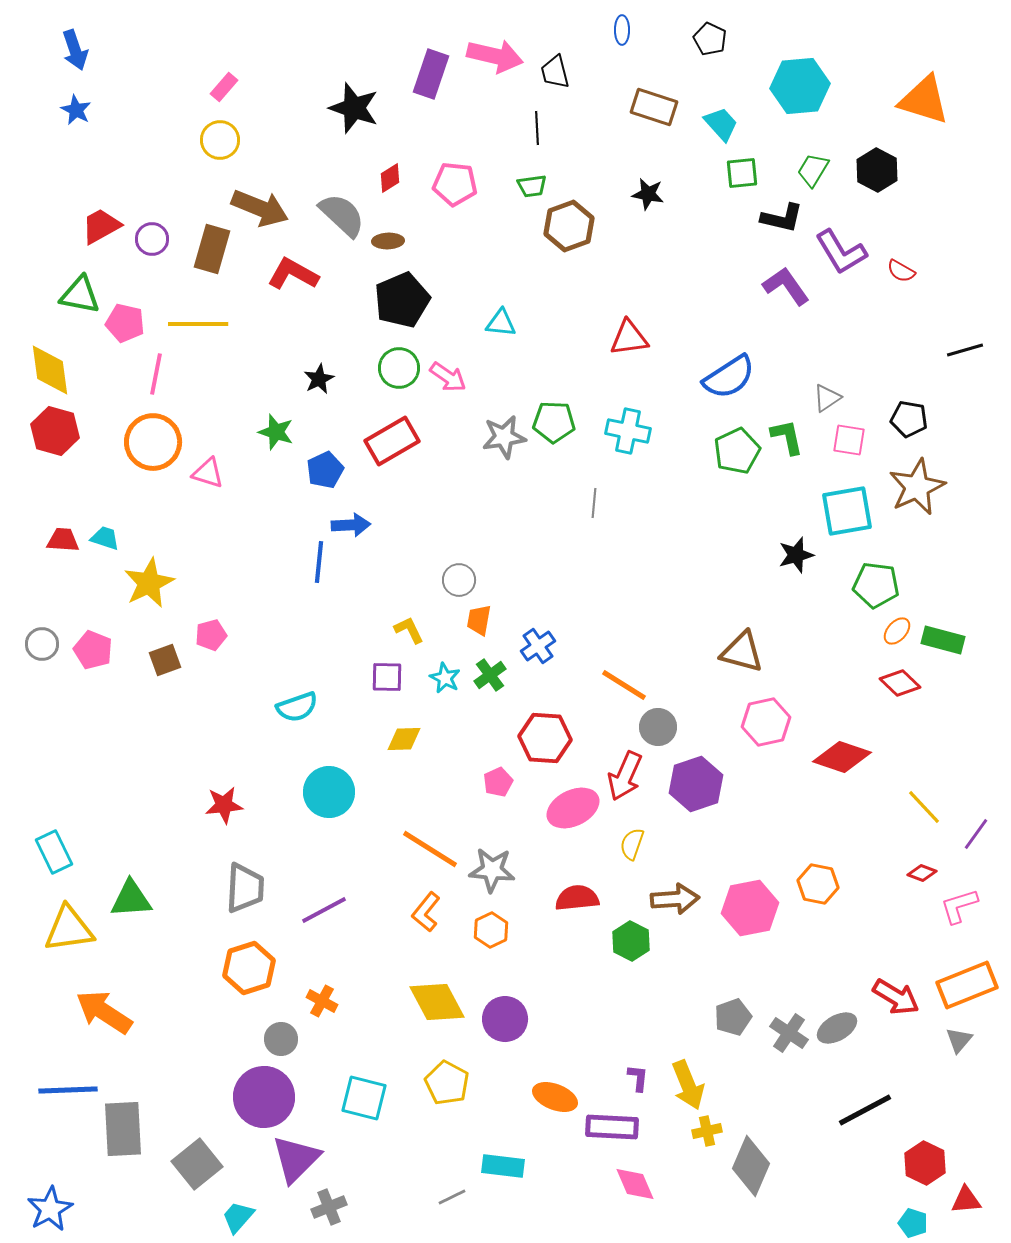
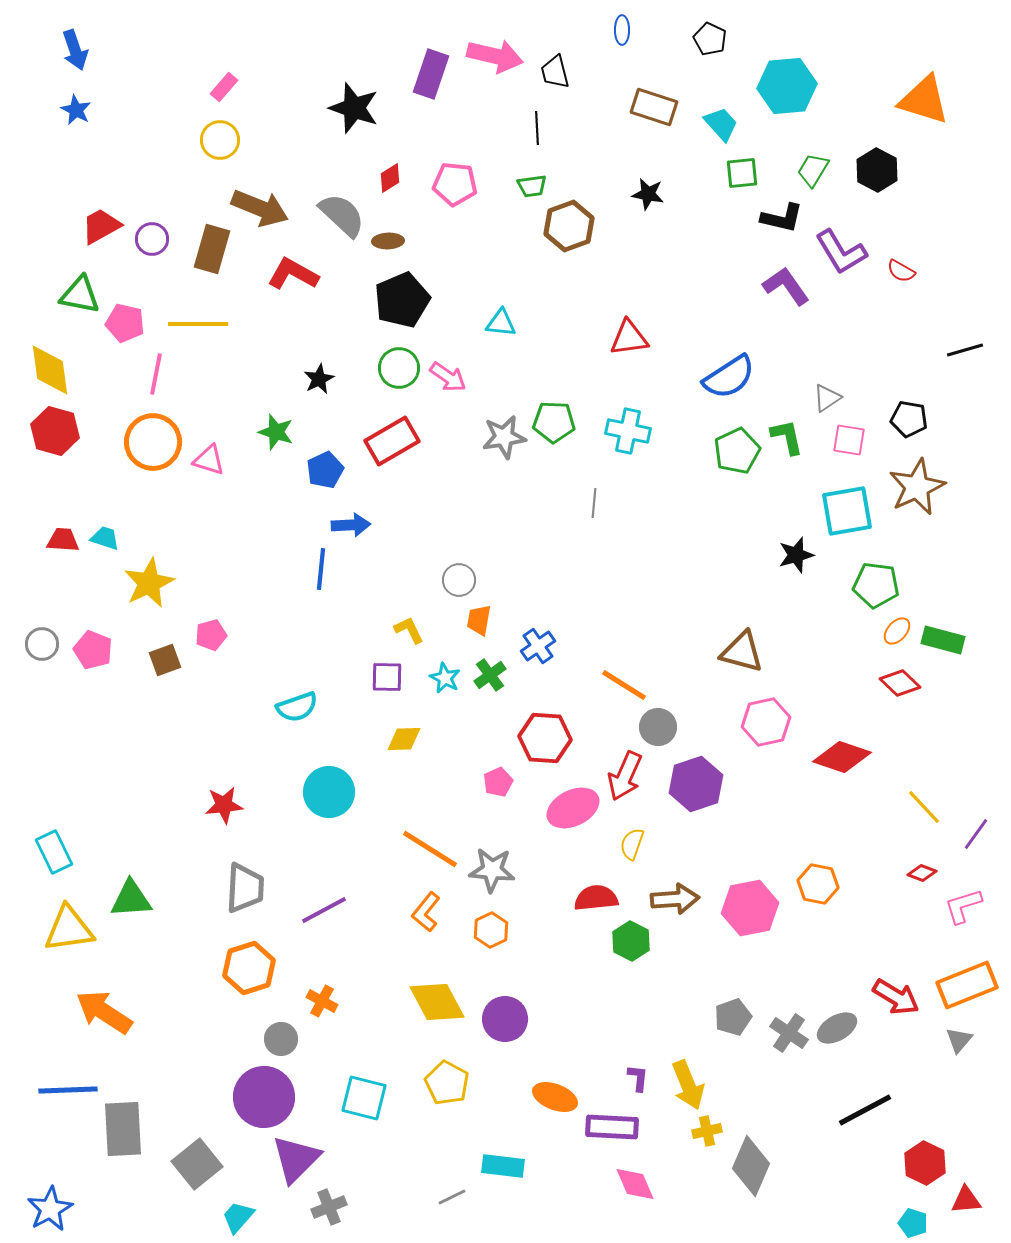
cyan hexagon at (800, 86): moved 13 px left
pink triangle at (208, 473): moved 1 px right, 13 px up
blue line at (319, 562): moved 2 px right, 7 px down
red semicircle at (577, 898): moved 19 px right
pink L-shape at (959, 906): moved 4 px right
